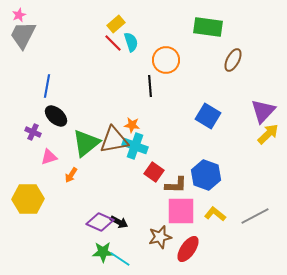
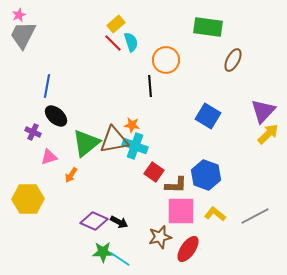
purple diamond: moved 6 px left, 1 px up
